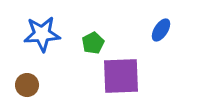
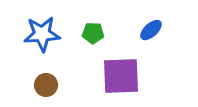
blue ellipse: moved 10 px left; rotated 15 degrees clockwise
green pentagon: moved 10 px up; rotated 30 degrees clockwise
brown circle: moved 19 px right
